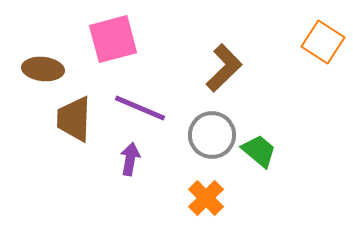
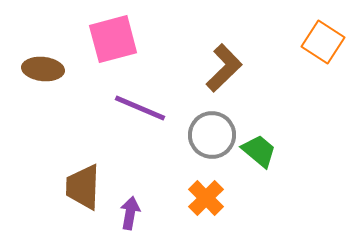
brown trapezoid: moved 9 px right, 68 px down
purple arrow: moved 54 px down
